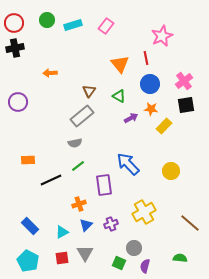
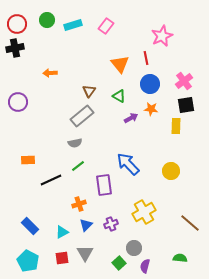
red circle: moved 3 px right, 1 px down
yellow rectangle: moved 12 px right; rotated 42 degrees counterclockwise
green square: rotated 24 degrees clockwise
